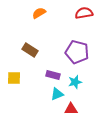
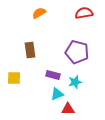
brown rectangle: rotated 49 degrees clockwise
red triangle: moved 3 px left
